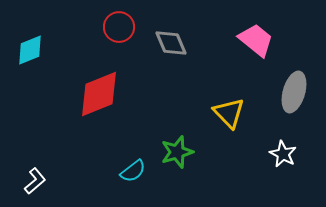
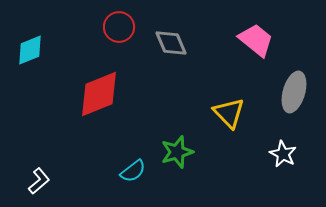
white L-shape: moved 4 px right
